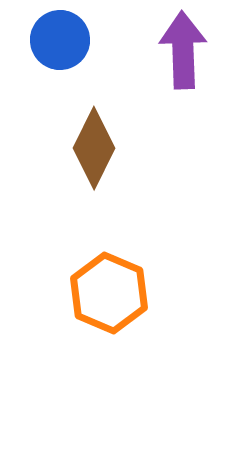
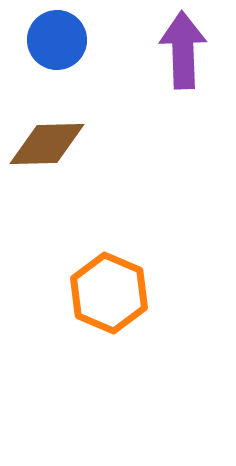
blue circle: moved 3 px left
brown diamond: moved 47 px left, 4 px up; rotated 62 degrees clockwise
